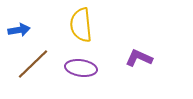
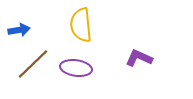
purple ellipse: moved 5 px left
